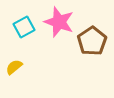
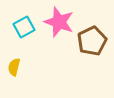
brown pentagon: rotated 8 degrees clockwise
yellow semicircle: rotated 36 degrees counterclockwise
